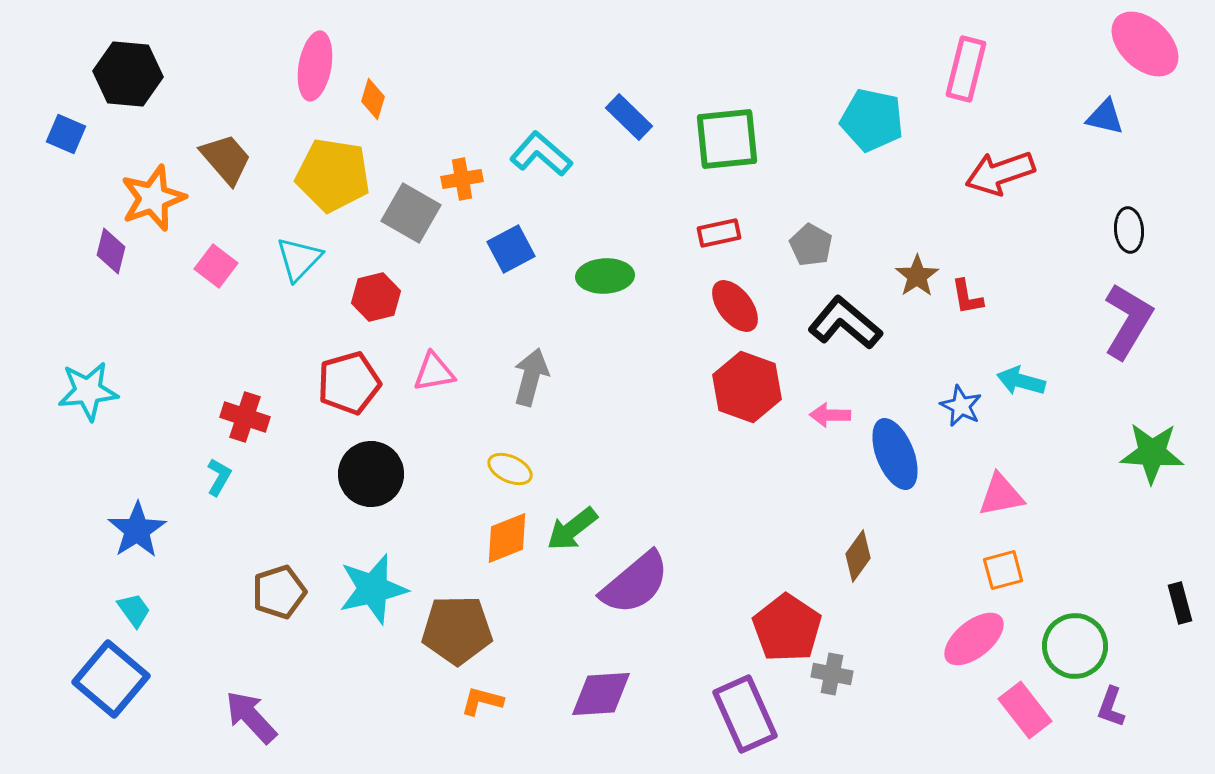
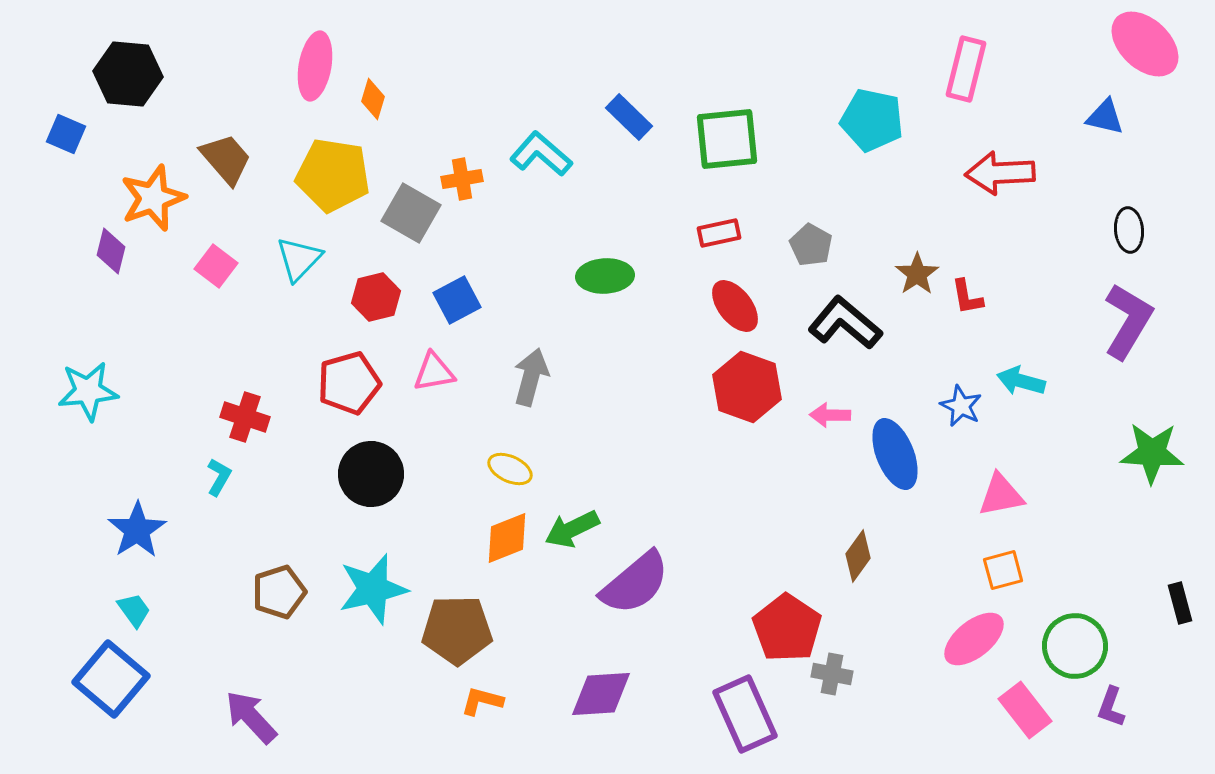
red arrow at (1000, 173): rotated 16 degrees clockwise
blue square at (511, 249): moved 54 px left, 51 px down
brown star at (917, 276): moved 2 px up
green arrow at (572, 529): rotated 12 degrees clockwise
